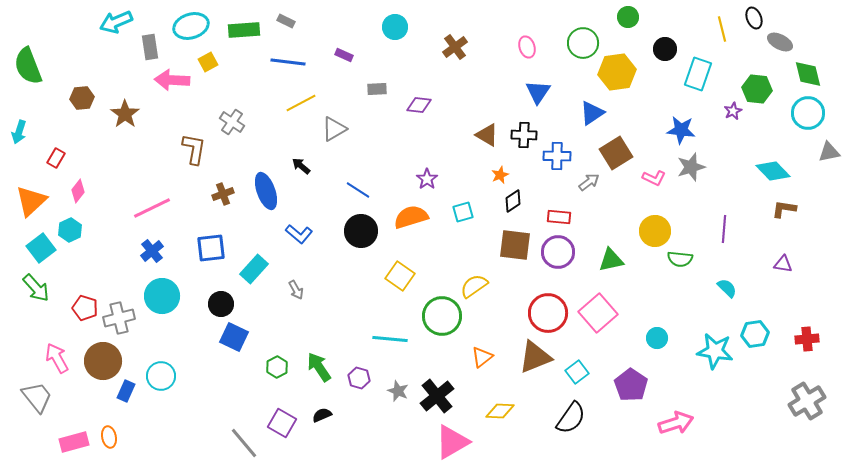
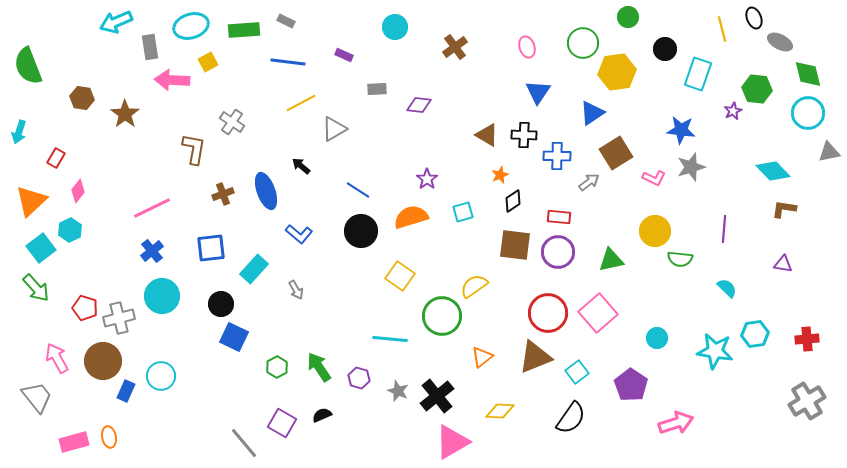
brown hexagon at (82, 98): rotated 15 degrees clockwise
